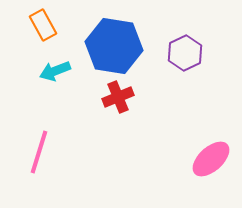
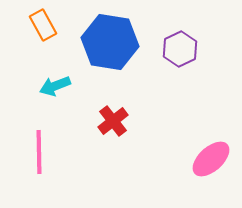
blue hexagon: moved 4 px left, 4 px up
purple hexagon: moved 5 px left, 4 px up
cyan arrow: moved 15 px down
red cross: moved 5 px left, 24 px down; rotated 16 degrees counterclockwise
pink line: rotated 18 degrees counterclockwise
